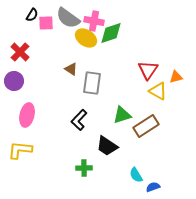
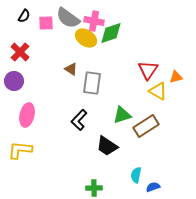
black semicircle: moved 8 px left, 1 px down
green cross: moved 10 px right, 20 px down
cyan semicircle: rotated 42 degrees clockwise
